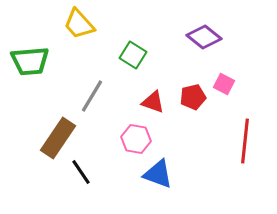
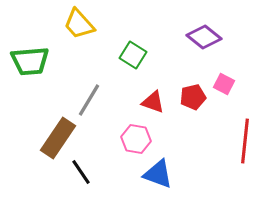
gray line: moved 3 px left, 4 px down
